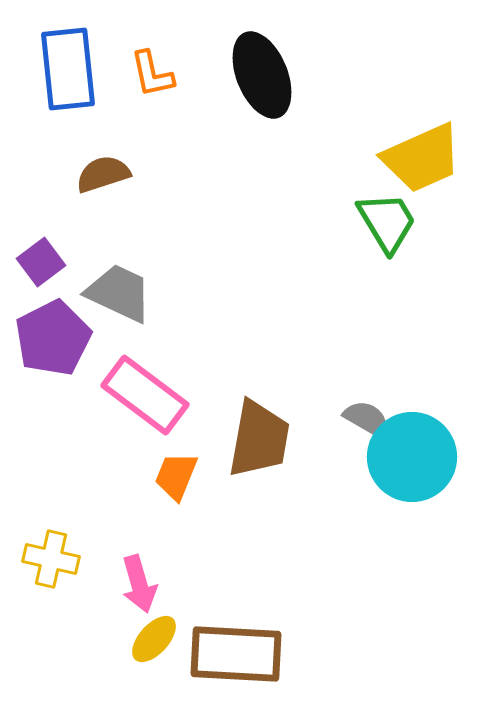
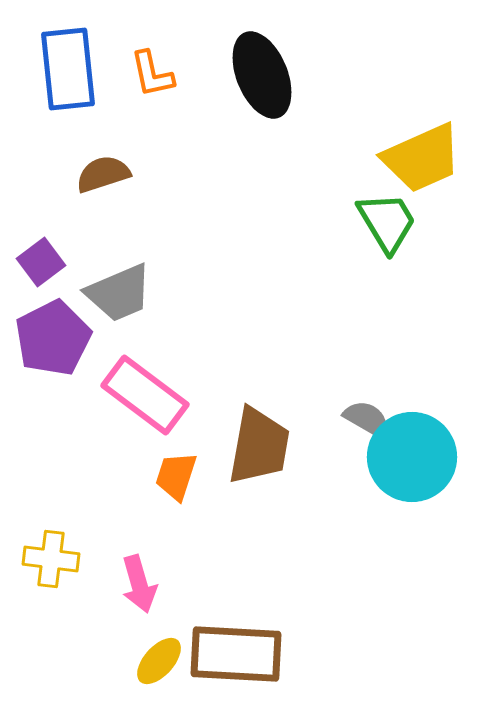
gray trapezoid: rotated 132 degrees clockwise
brown trapezoid: moved 7 px down
orange trapezoid: rotated 4 degrees counterclockwise
yellow cross: rotated 6 degrees counterclockwise
yellow ellipse: moved 5 px right, 22 px down
